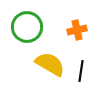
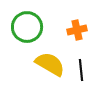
black line: moved 1 px up; rotated 15 degrees counterclockwise
